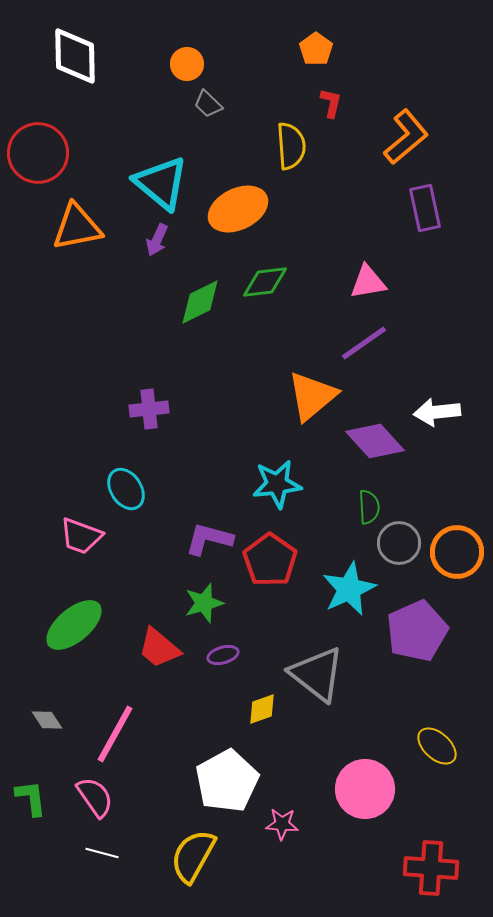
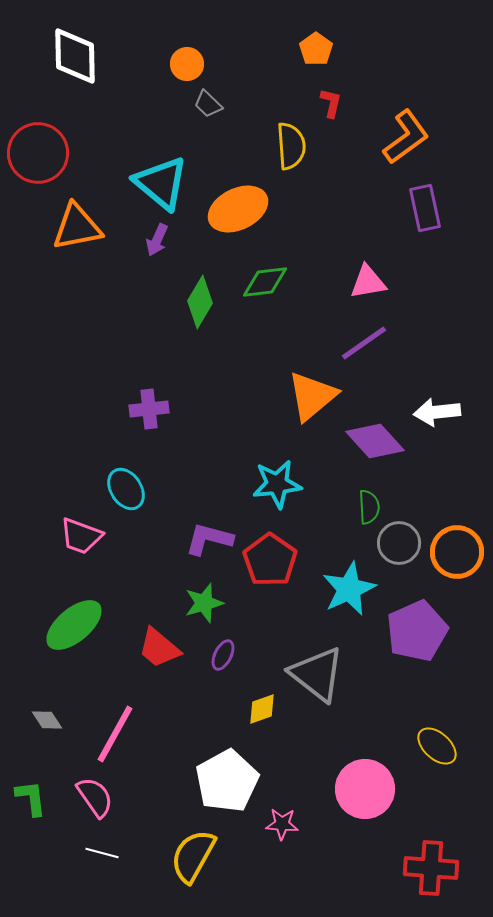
orange L-shape at (406, 137): rotated 4 degrees clockwise
green diamond at (200, 302): rotated 33 degrees counterclockwise
purple ellipse at (223, 655): rotated 48 degrees counterclockwise
